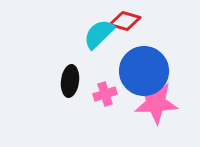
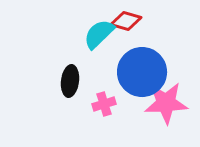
red diamond: moved 1 px right
blue circle: moved 2 px left, 1 px down
pink cross: moved 1 px left, 10 px down
pink star: moved 10 px right
